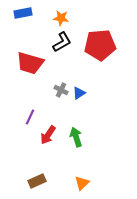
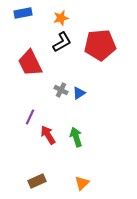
orange star: rotated 21 degrees counterclockwise
red trapezoid: rotated 48 degrees clockwise
red arrow: rotated 114 degrees clockwise
